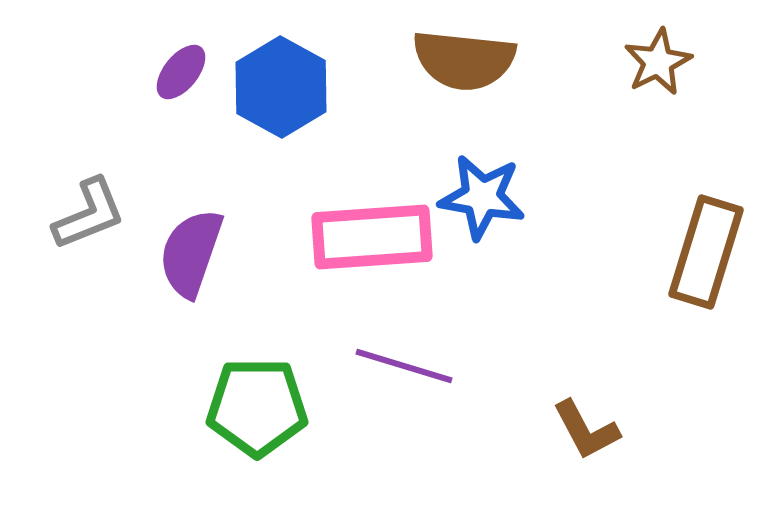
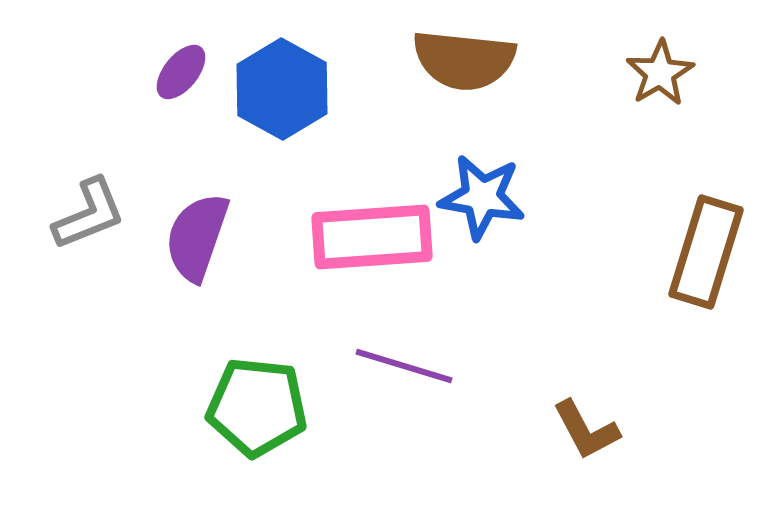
brown star: moved 2 px right, 11 px down; rotated 4 degrees counterclockwise
blue hexagon: moved 1 px right, 2 px down
purple semicircle: moved 6 px right, 16 px up
green pentagon: rotated 6 degrees clockwise
